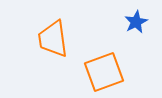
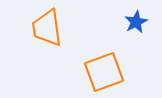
orange trapezoid: moved 6 px left, 11 px up
